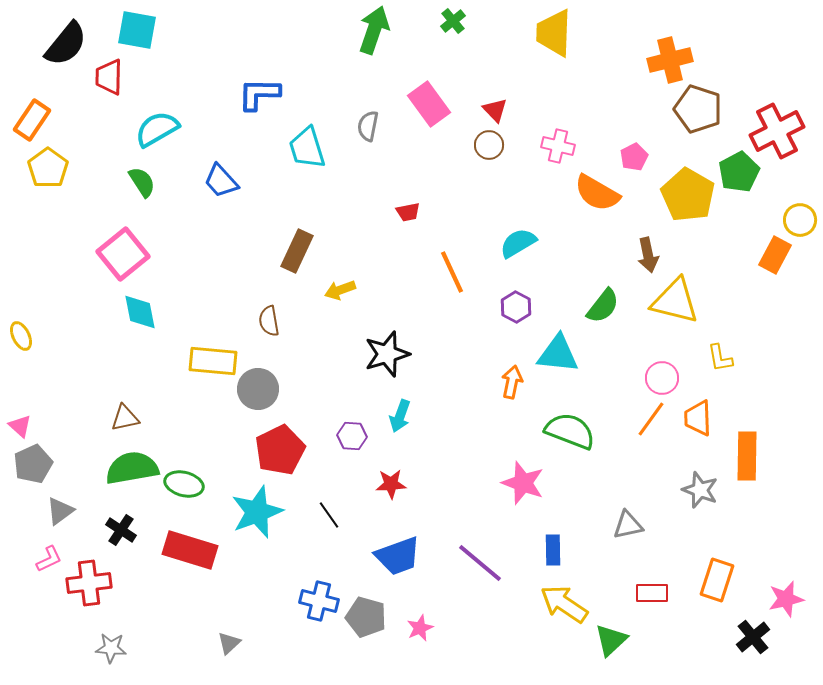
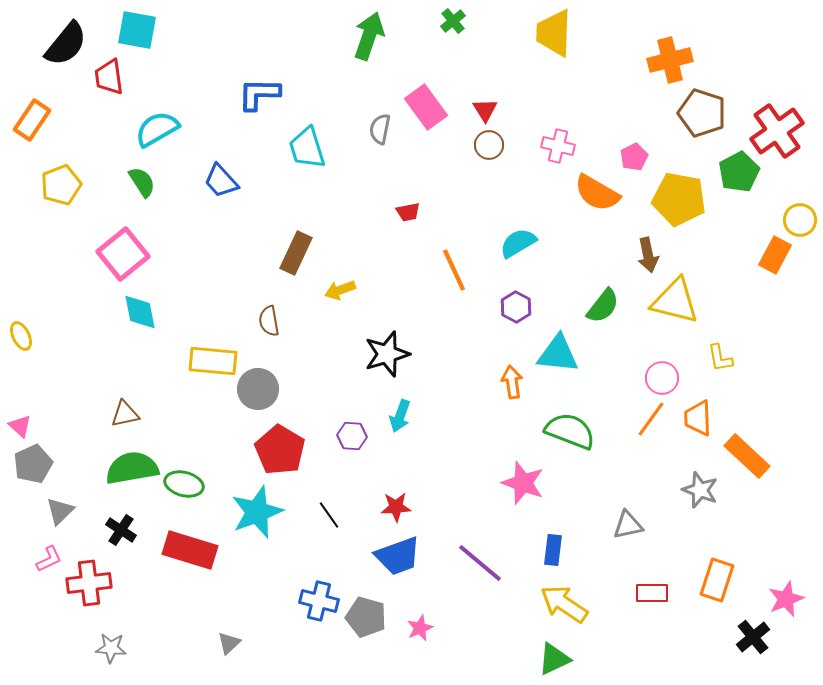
green arrow at (374, 30): moved 5 px left, 6 px down
red trapezoid at (109, 77): rotated 9 degrees counterclockwise
pink rectangle at (429, 104): moved 3 px left, 3 px down
brown pentagon at (698, 109): moved 4 px right, 4 px down
red triangle at (495, 110): moved 10 px left; rotated 12 degrees clockwise
gray semicircle at (368, 126): moved 12 px right, 3 px down
red cross at (777, 131): rotated 8 degrees counterclockwise
yellow pentagon at (48, 168): moved 13 px right, 17 px down; rotated 15 degrees clockwise
yellow pentagon at (688, 195): moved 9 px left, 4 px down; rotated 20 degrees counterclockwise
brown rectangle at (297, 251): moved 1 px left, 2 px down
orange line at (452, 272): moved 2 px right, 2 px up
orange arrow at (512, 382): rotated 20 degrees counterclockwise
brown triangle at (125, 418): moved 4 px up
red pentagon at (280, 450): rotated 15 degrees counterclockwise
orange rectangle at (747, 456): rotated 48 degrees counterclockwise
red star at (391, 484): moved 5 px right, 23 px down
gray triangle at (60, 511): rotated 8 degrees counterclockwise
blue rectangle at (553, 550): rotated 8 degrees clockwise
pink star at (786, 599): rotated 9 degrees counterclockwise
green triangle at (611, 640): moved 57 px left, 19 px down; rotated 18 degrees clockwise
